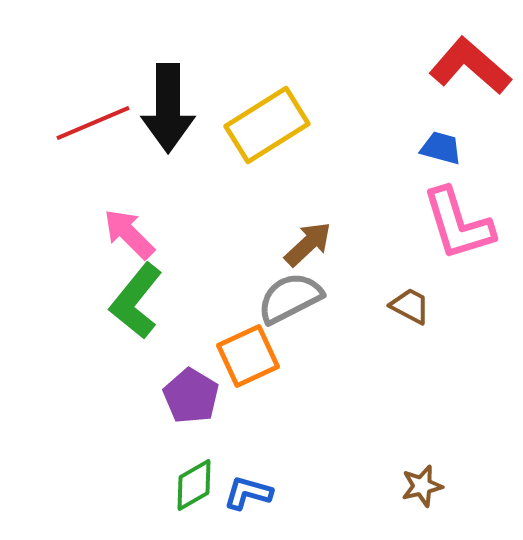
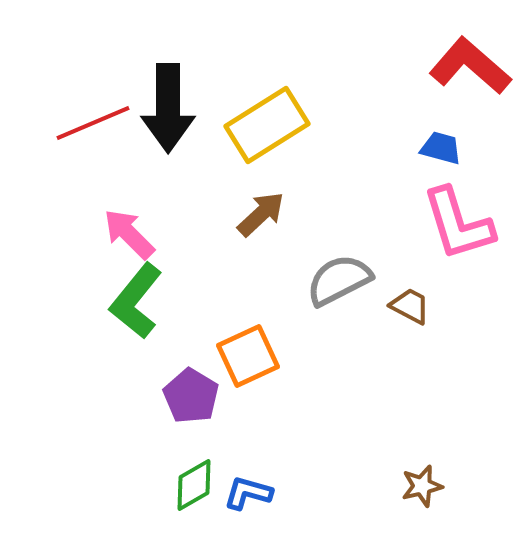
brown arrow: moved 47 px left, 30 px up
gray semicircle: moved 49 px right, 18 px up
